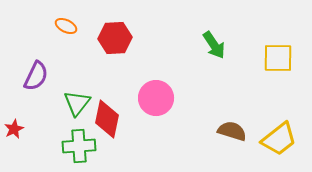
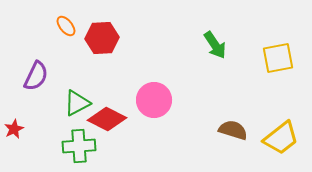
orange ellipse: rotated 25 degrees clockwise
red hexagon: moved 13 px left
green arrow: moved 1 px right
yellow square: rotated 12 degrees counterclockwise
pink circle: moved 2 px left, 2 px down
green triangle: rotated 24 degrees clockwise
red diamond: rotated 75 degrees counterclockwise
brown semicircle: moved 1 px right, 1 px up
yellow trapezoid: moved 2 px right, 1 px up
